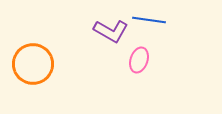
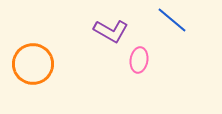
blue line: moved 23 px right; rotated 32 degrees clockwise
pink ellipse: rotated 10 degrees counterclockwise
